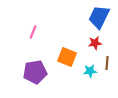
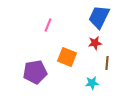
pink line: moved 15 px right, 7 px up
cyan star: moved 2 px right, 12 px down
